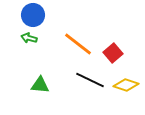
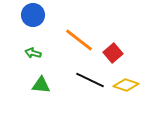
green arrow: moved 4 px right, 15 px down
orange line: moved 1 px right, 4 px up
green triangle: moved 1 px right
